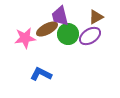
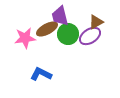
brown triangle: moved 5 px down
